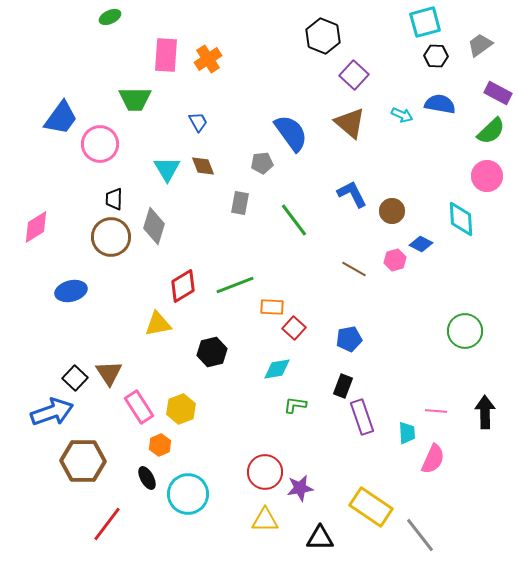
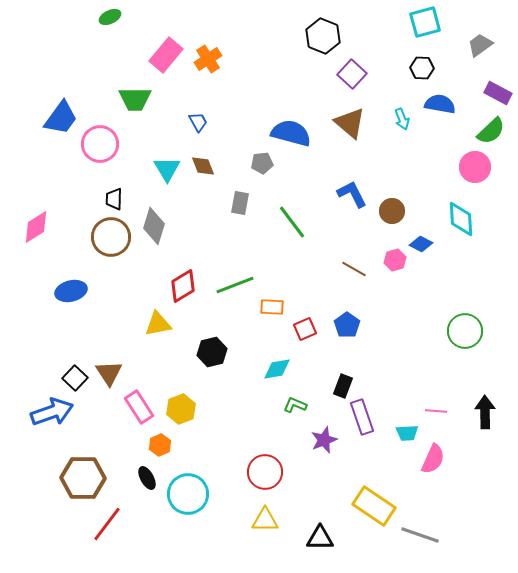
pink rectangle at (166, 55): rotated 36 degrees clockwise
black hexagon at (436, 56): moved 14 px left, 12 px down
purple square at (354, 75): moved 2 px left, 1 px up
cyan arrow at (402, 115): moved 4 px down; rotated 45 degrees clockwise
blue semicircle at (291, 133): rotated 39 degrees counterclockwise
pink circle at (487, 176): moved 12 px left, 9 px up
green line at (294, 220): moved 2 px left, 2 px down
red square at (294, 328): moved 11 px right, 1 px down; rotated 25 degrees clockwise
blue pentagon at (349, 339): moved 2 px left, 14 px up; rotated 25 degrees counterclockwise
green L-shape at (295, 405): rotated 15 degrees clockwise
cyan trapezoid at (407, 433): rotated 90 degrees clockwise
brown hexagon at (83, 461): moved 17 px down
purple star at (300, 488): moved 24 px right, 48 px up; rotated 12 degrees counterclockwise
yellow rectangle at (371, 507): moved 3 px right, 1 px up
gray line at (420, 535): rotated 33 degrees counterclockwise
